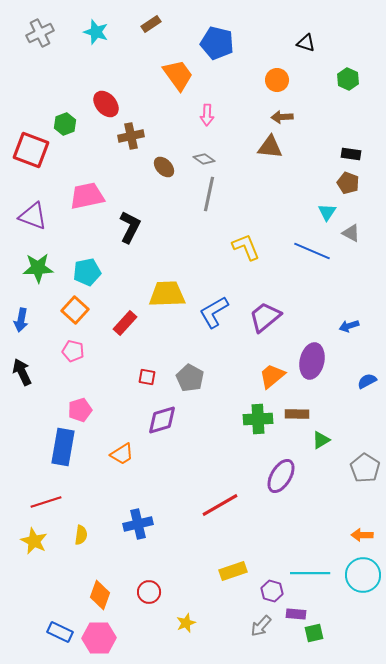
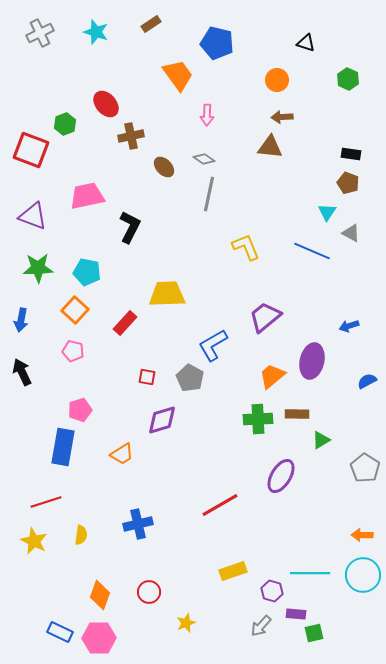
cyan pentagon at (87, 272): rotated 24 degrees clockwise
blue L-shape at (214, 312): moved 1 px left, 33 px down
